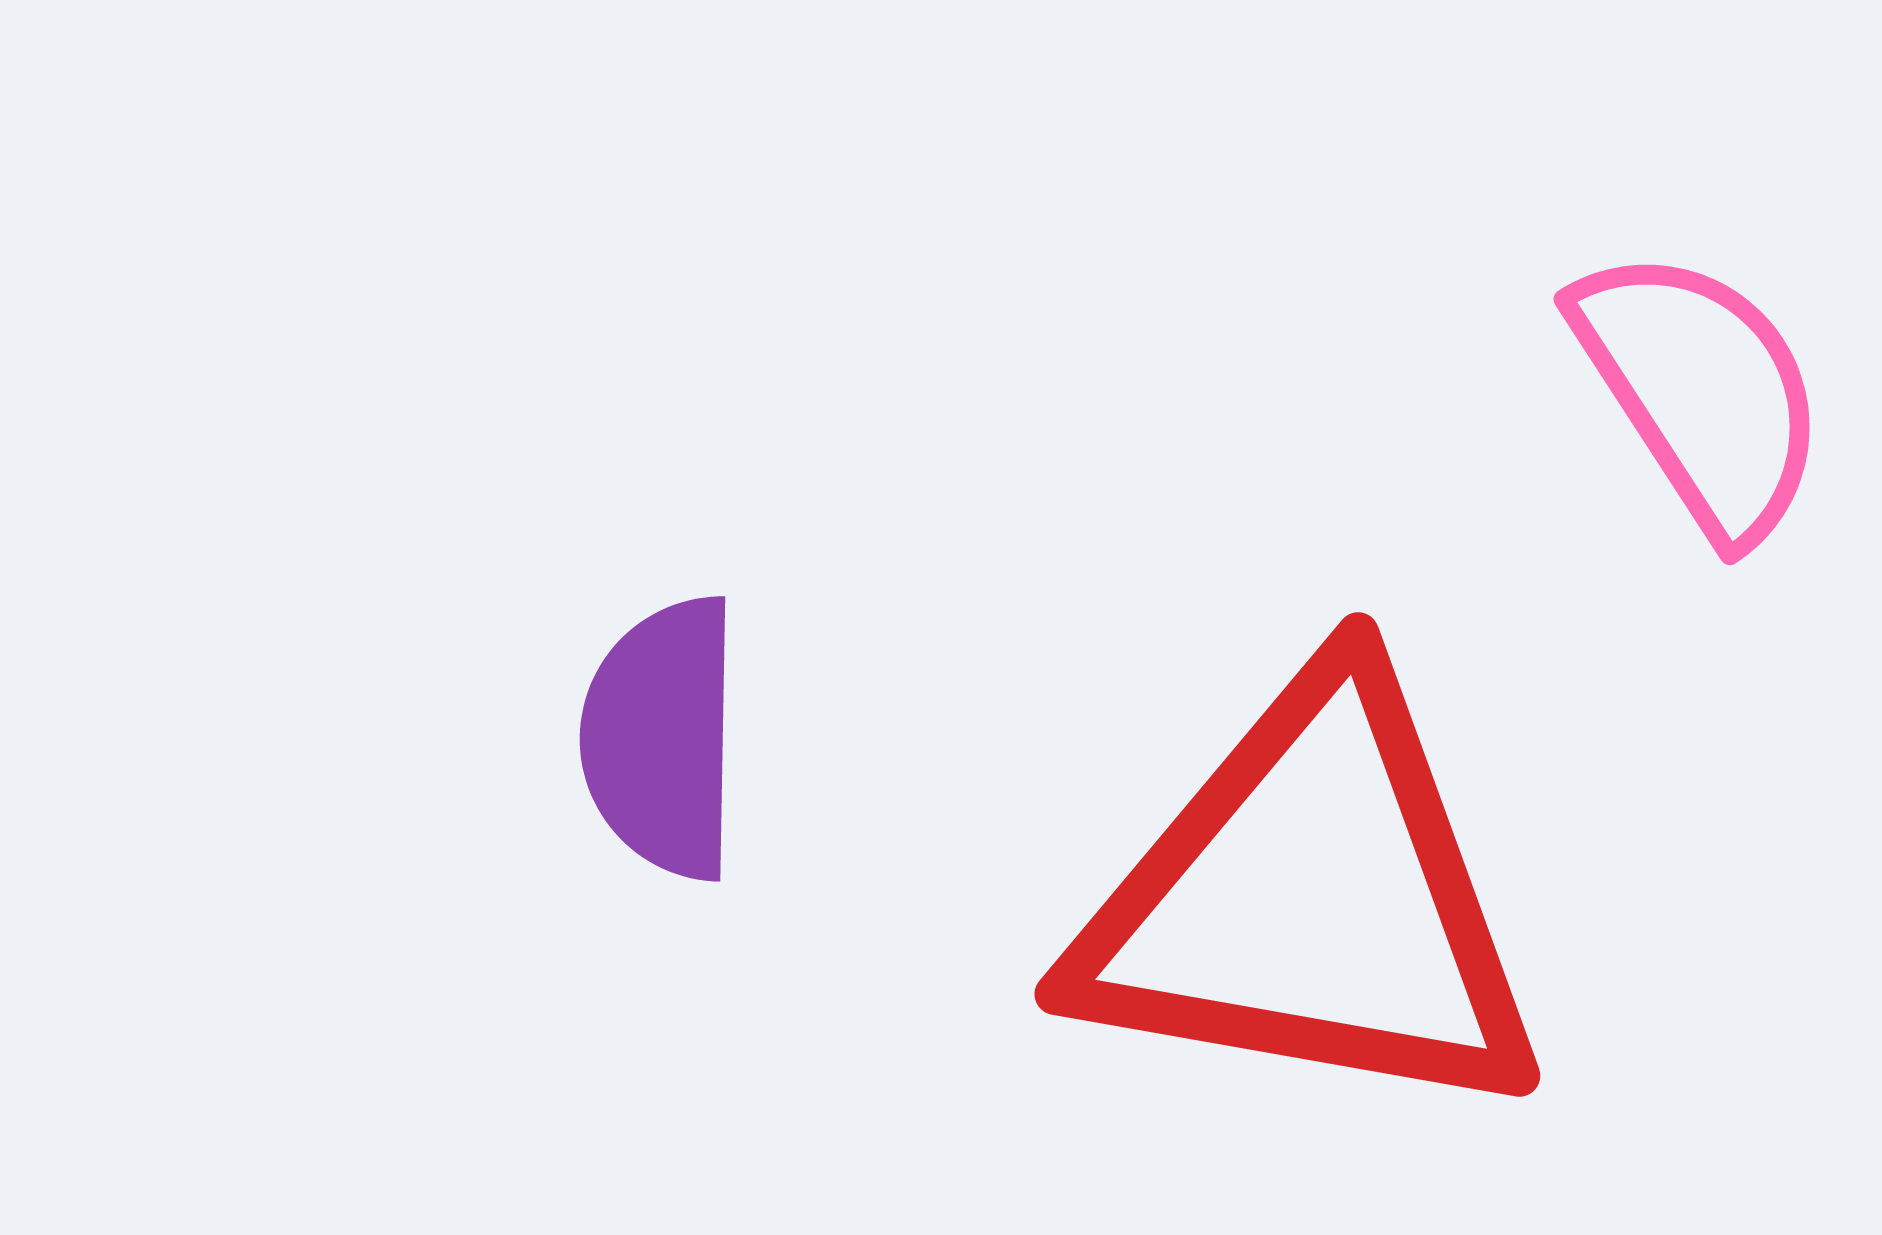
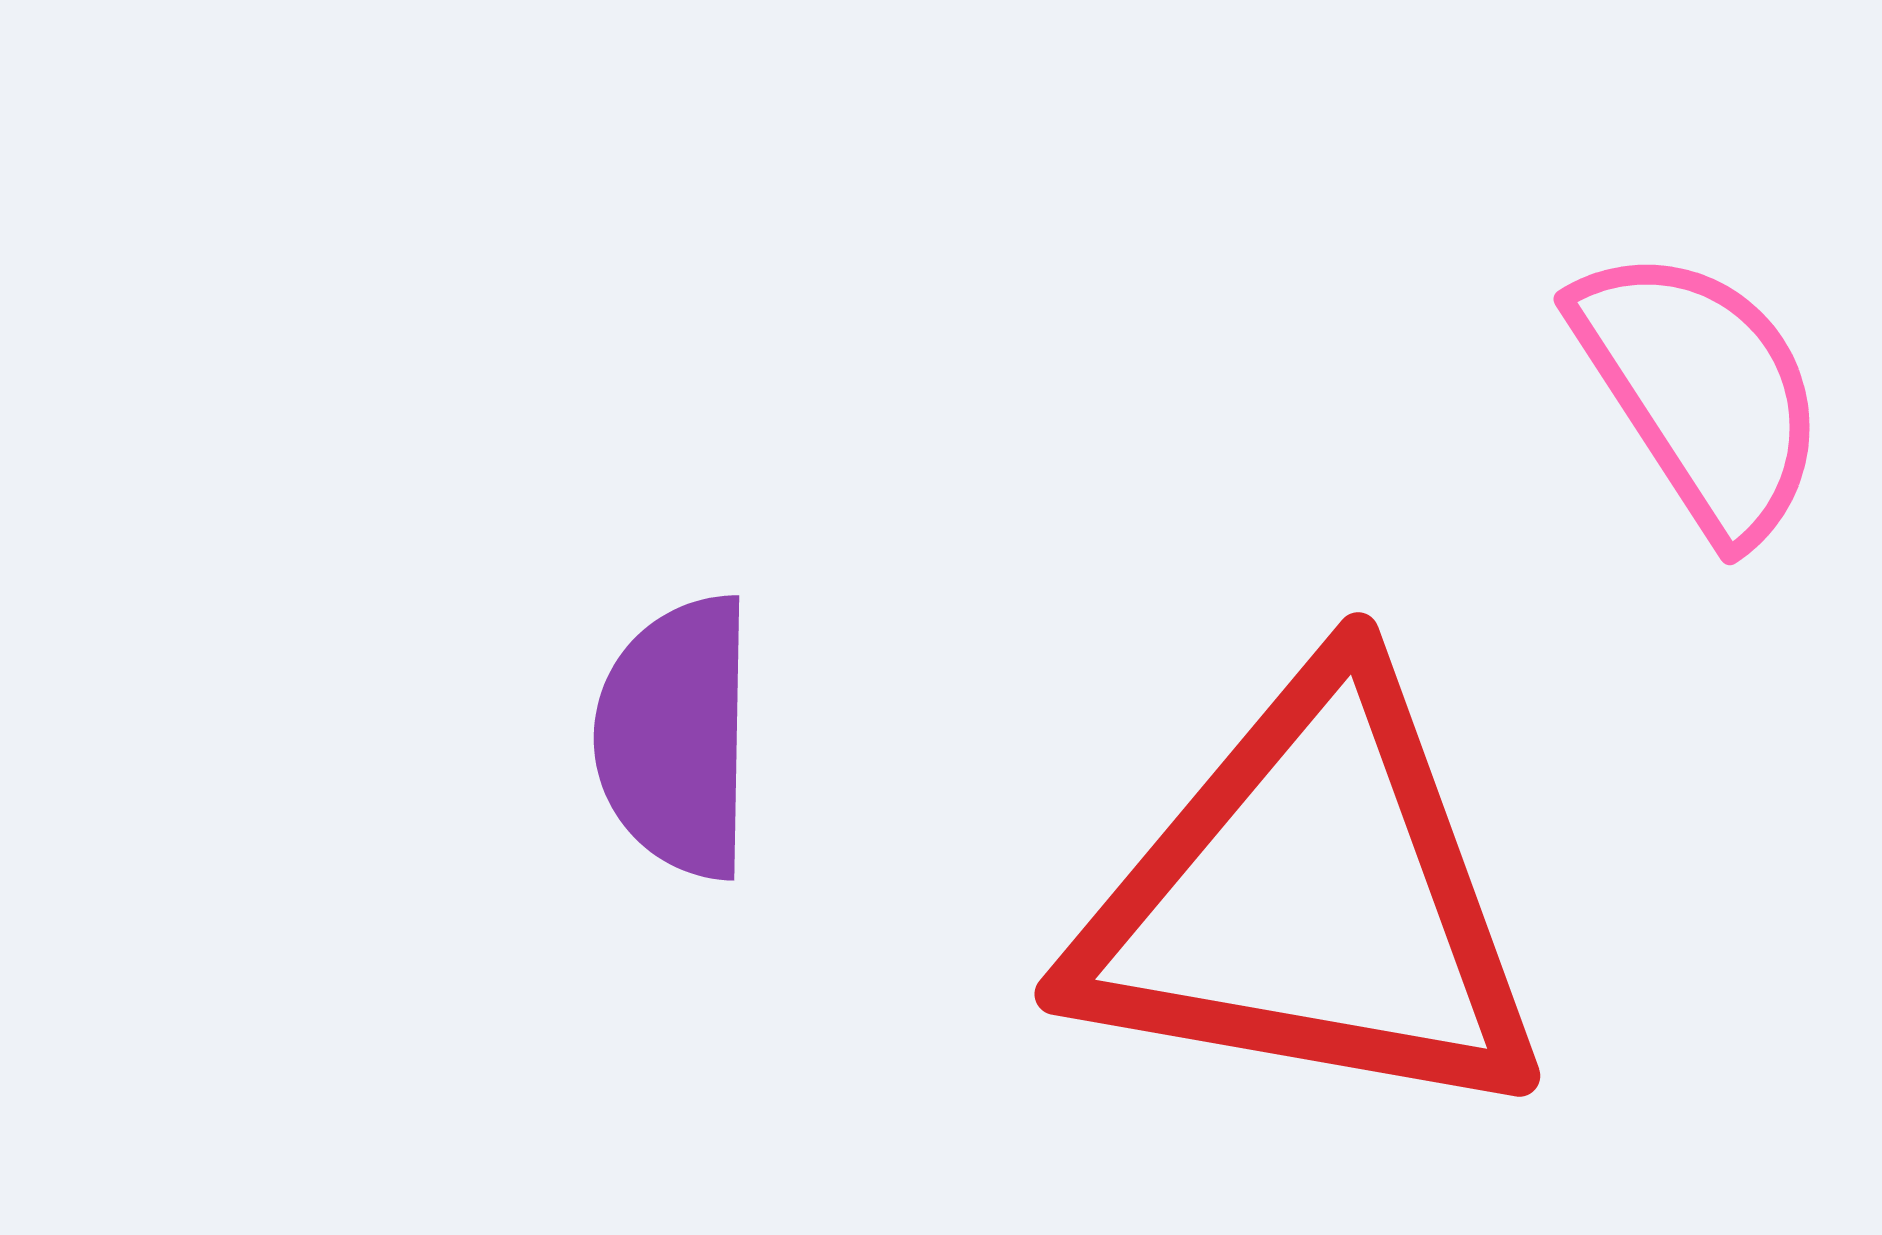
purple semicircle: moved 14 px right, 1 px up
